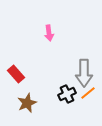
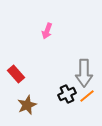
pink arrow: moved 2 px left, 2 px up; rotated 28 degrees clockwise
orange line: moved 1 px left, 3 px down
brown star: moved 2 px down
